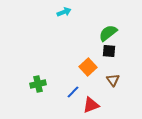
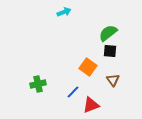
black square: moved 1 px right
orange square: rotated 12 degrees counterclockwise
